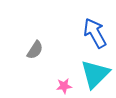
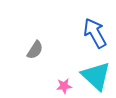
cyan triangle: moved 1 px right, 2 px down; rotated 32 degrees counterclockwise
